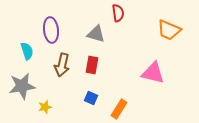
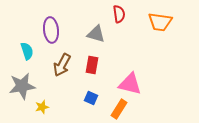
red semicircle: moved 1 px right, 1 px down
orange trapezoid: moved 9 px left, 8 px up; rotated 15 degrees counterclockwise
brown arrow: rotated 15 degrees clockwise
pink triangle: moved 23 px left, 11 px down
yellow star: moved 3 px left
